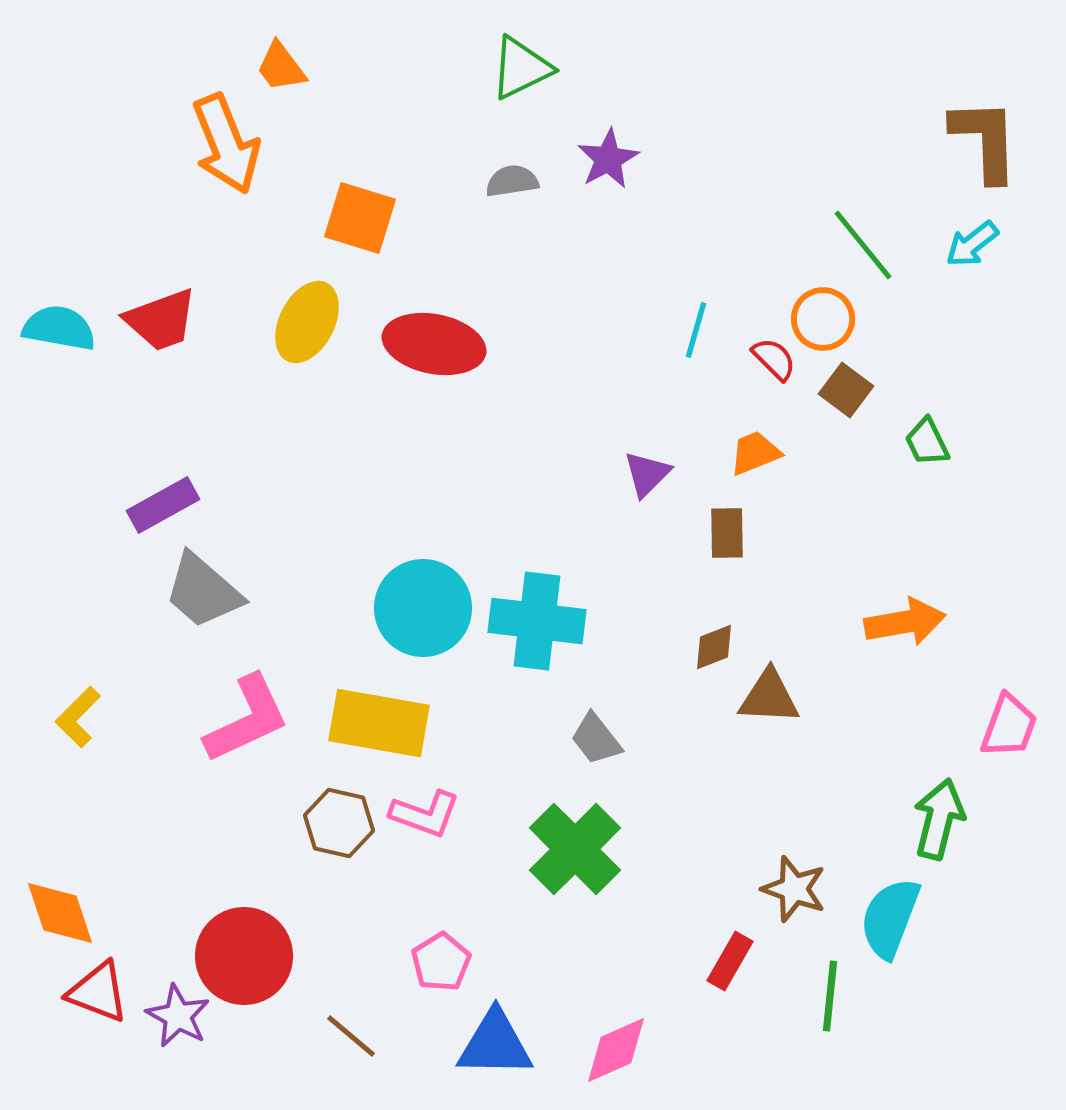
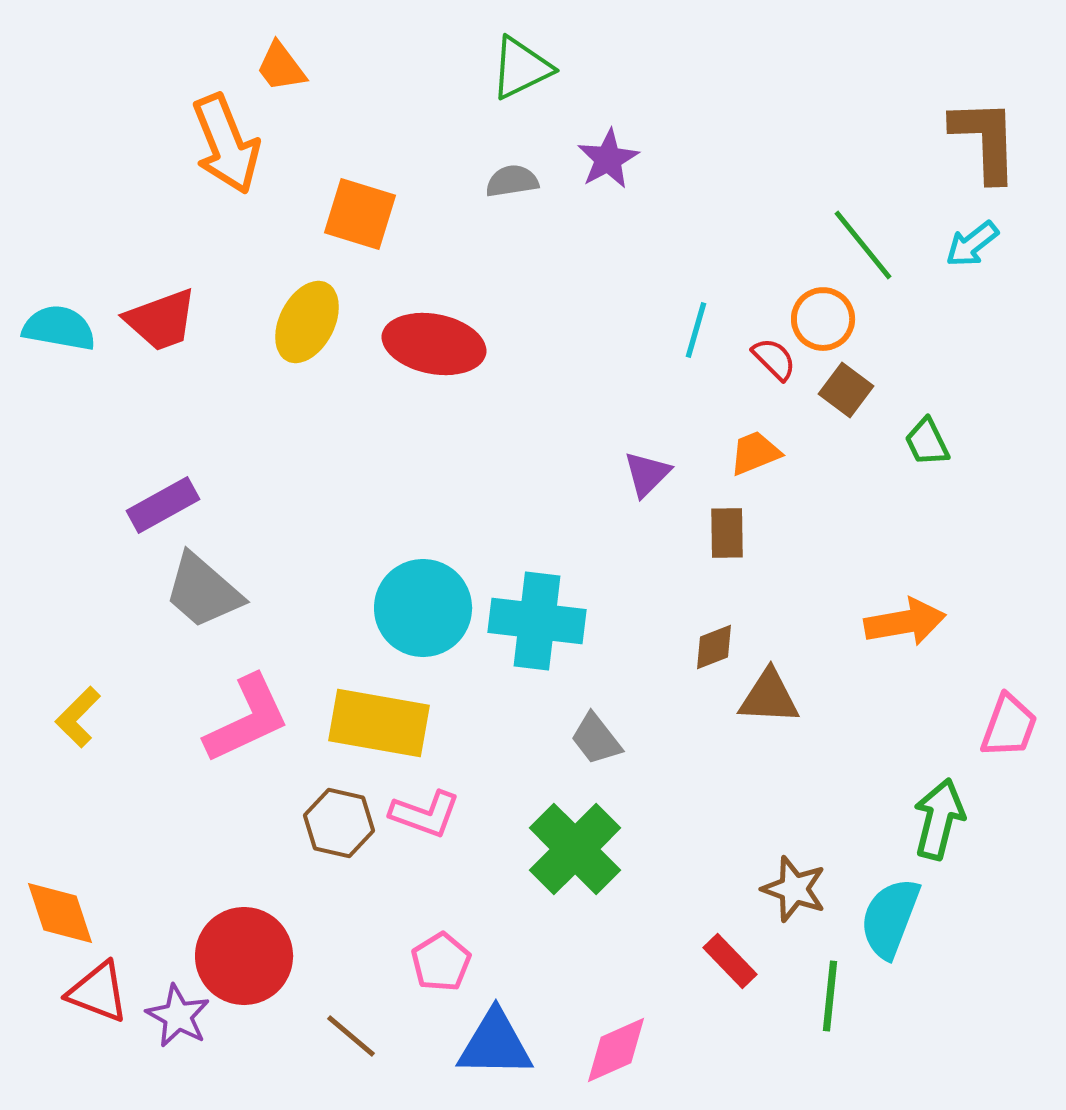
orange square at (360, 218): moved 4 px up
red rectangle at (730, 961): rotated 74 degrees counterclockwise
